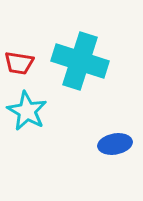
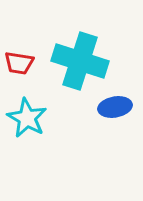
cyan star: moved 7 px down
blue ellipse: moved 37 px up
